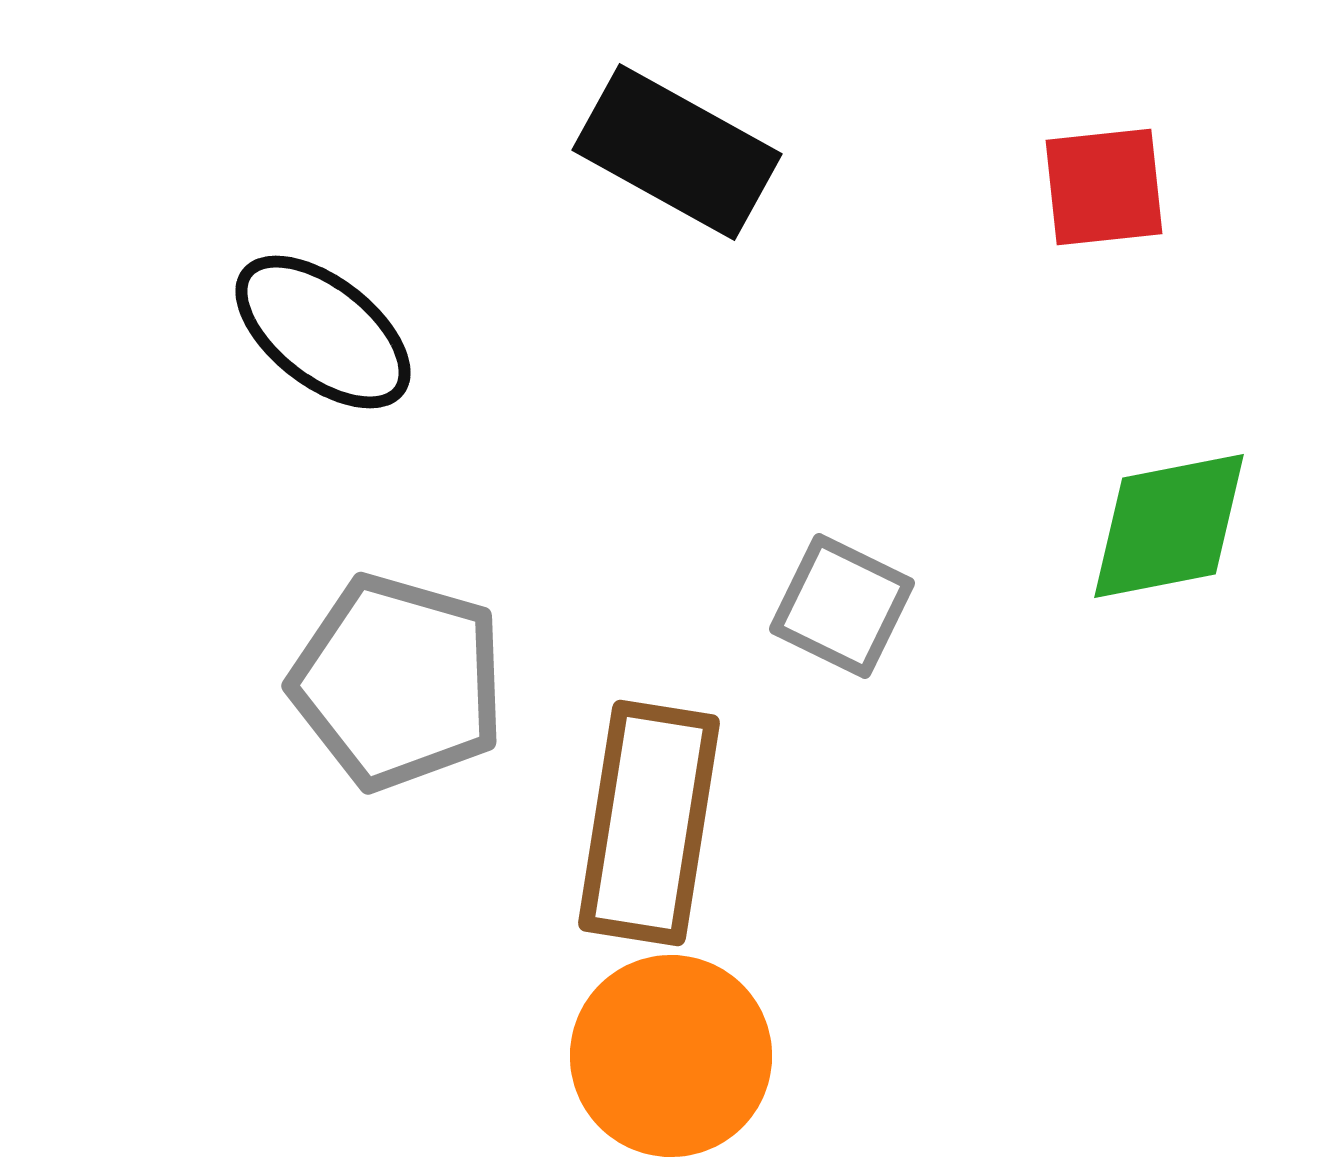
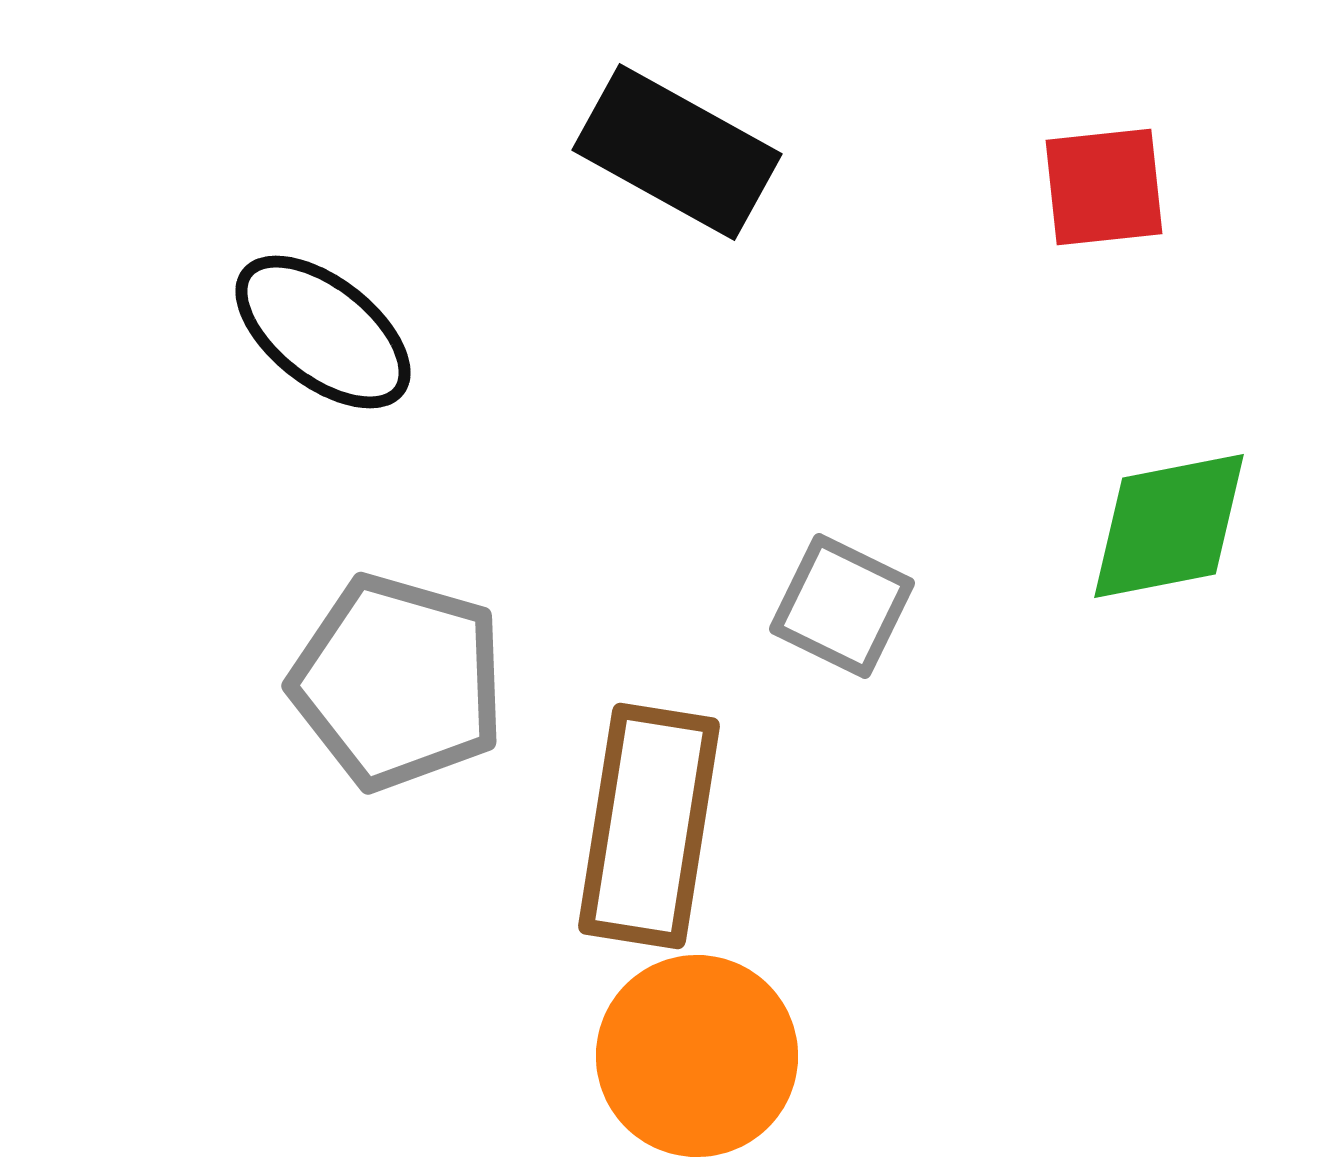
brown rectangle: moved 3 px down
orange circle: moved 26 px right
